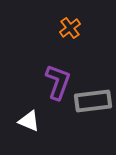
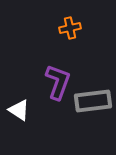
orange cross: rotated 25 degrees clockwise
white triangle: moved 10 px left, 11 px up; rotated 10 degrees clockwise
